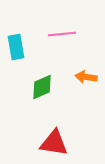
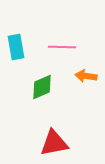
pink line: moved 13 px down; rotated 8 degrees clockwise
orange arrow: moved 1 px up
red triangle: rotated 20 degrees counterclockwise
